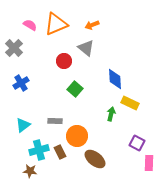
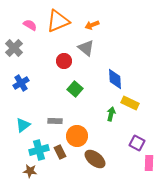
orange triangle: moved 2 px right, 3 px up
